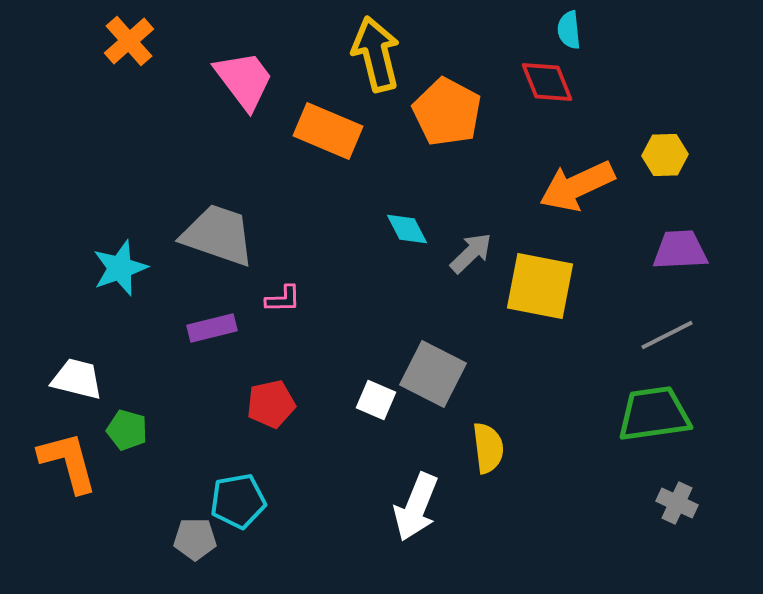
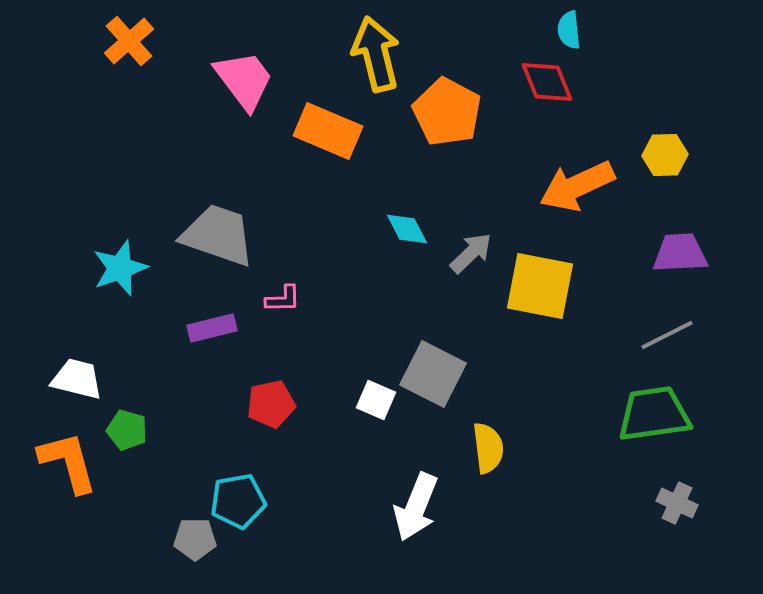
purple trapezoid: moved 3 px down
